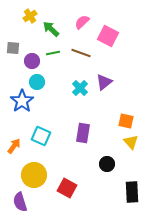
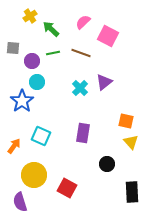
pink semicircle: moved 1 px right
